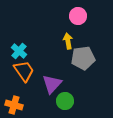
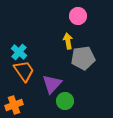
cyan cross: moved 1 px down
orange cross: rotated 36 degrees counterclockwise
